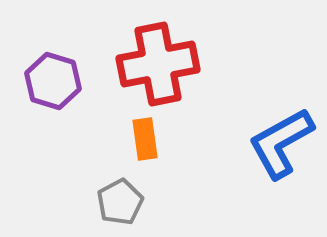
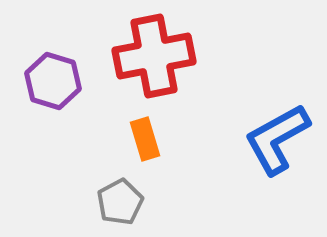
red cross: moved 4 px left, 8 px up
orange rectangle: rotated 9 degrees counterclockwise
blue L-shape: moved 4 px left, 4 px up
